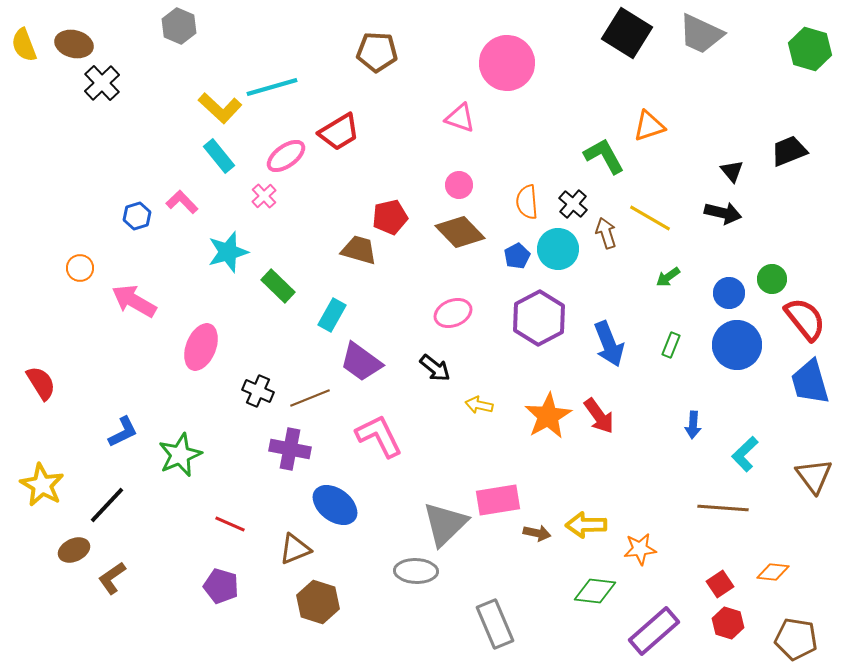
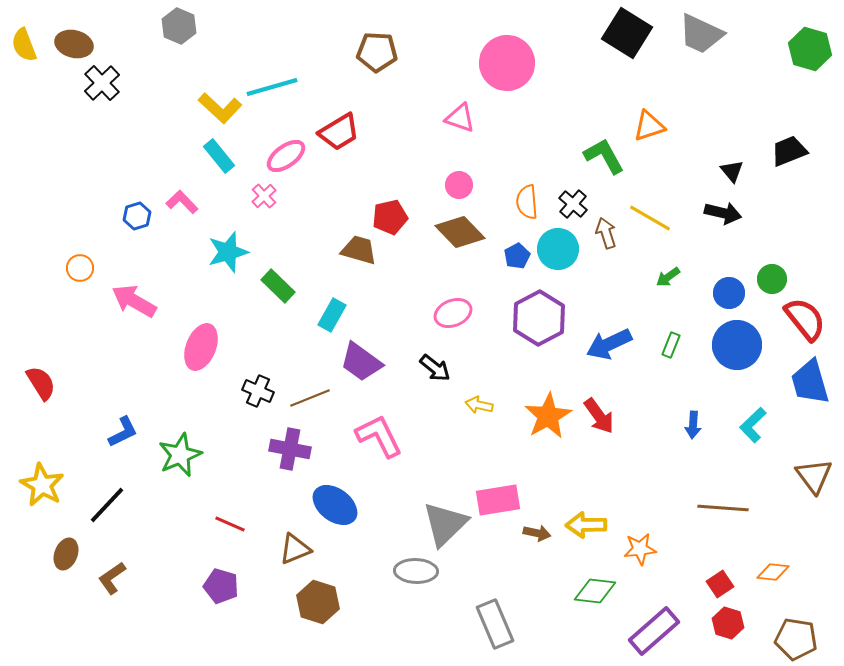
blue arrow at (609, 344): rotated 87 degrees clockwise
cyan L-shape at (745, 454): moved 8 px right, 29 px up
brown ellipse at (74, 550): moved 8 px left, 4 px down; rotated 44 degrees counterclockwise
